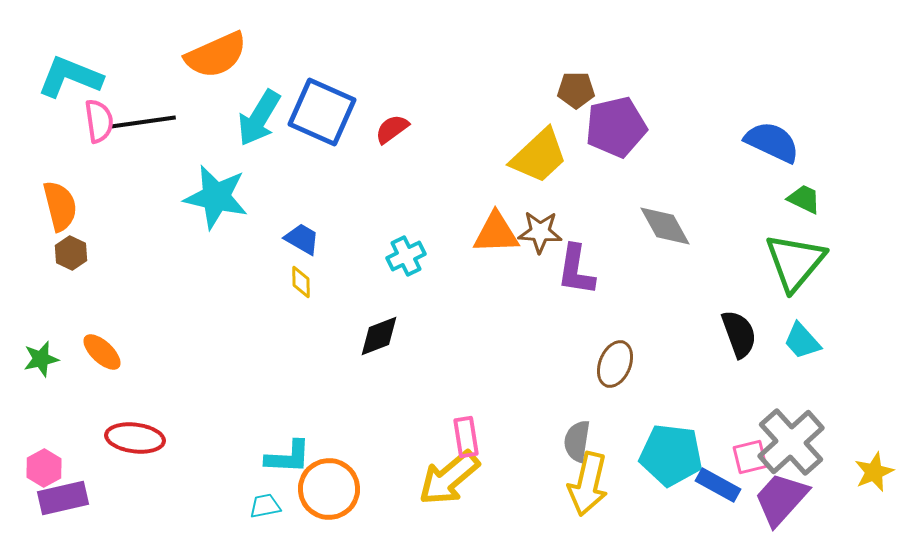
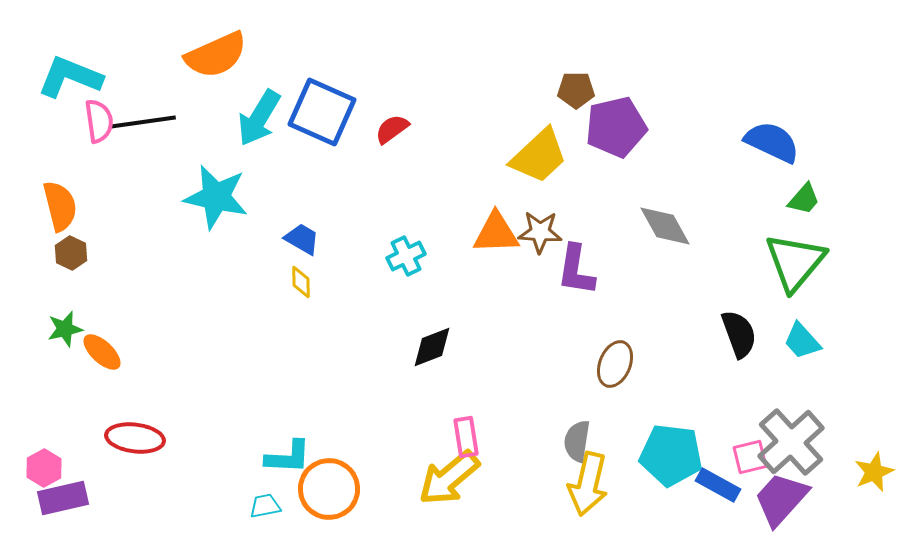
green trapezoid at (804, 199): rotated 105 degrees clockwise
black diamond at (379, 336): moved 53 px right, 11 px down
green star at (41, 359): moved 24 px right, 30 px up
